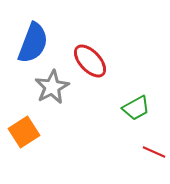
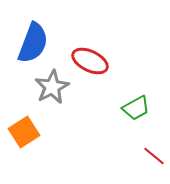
red ellipse: rotated 21 degrees counterclockwise
red line: moved 4 px down; rotated 15 degrees clockwise
